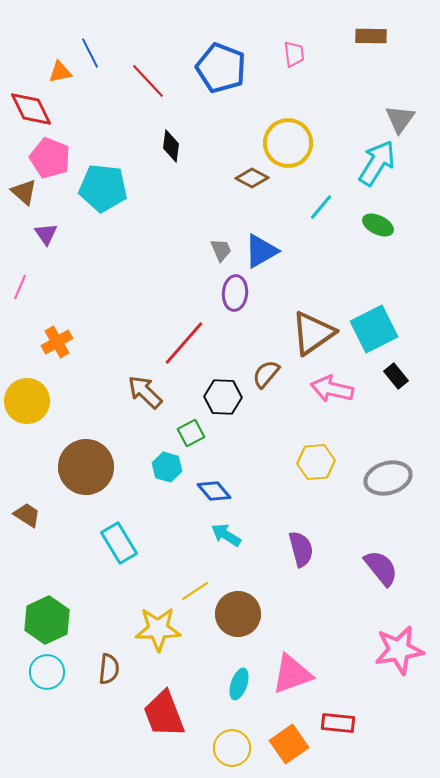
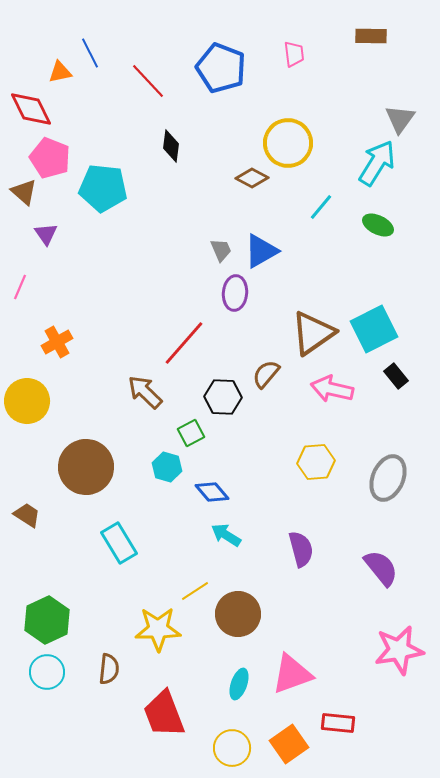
gray ellipse at (388, 478): rotated 51 degrees counterclockwise
blue diamond at (214, 491): moved 2 px left, 1 px down
